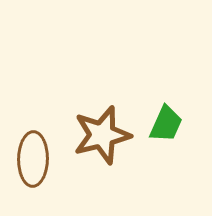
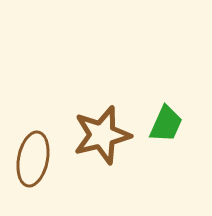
brown ellipse: rotated 10 degrees clockwise
